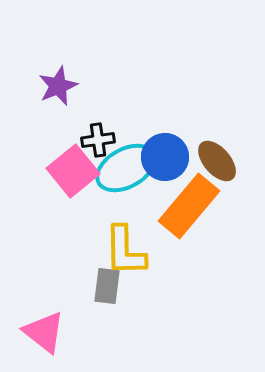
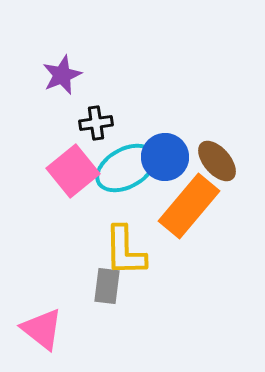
purple star: moved 4 px right, 11 px up
black cross: moved 2 px left, 17 px up
pink triangle: moved 2 px left, 3 px up
